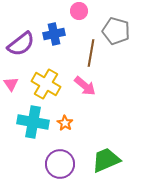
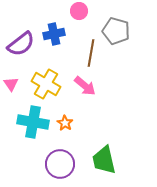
green trapezoid: moved 2 px left; rotated 80 degrees counterclockwise
